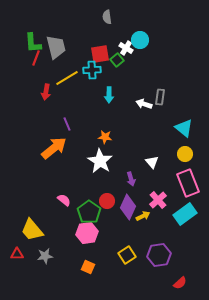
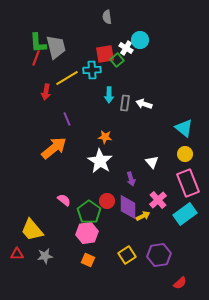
green L-shape: moved 5 px right
red square: moved 5 px right
gray rectangle: moved 35 px left, 6 px down
purple line: moved 5 px up
purple diamond: rotated 25 degrees counterclockwise
orange square: moved 7 px up
